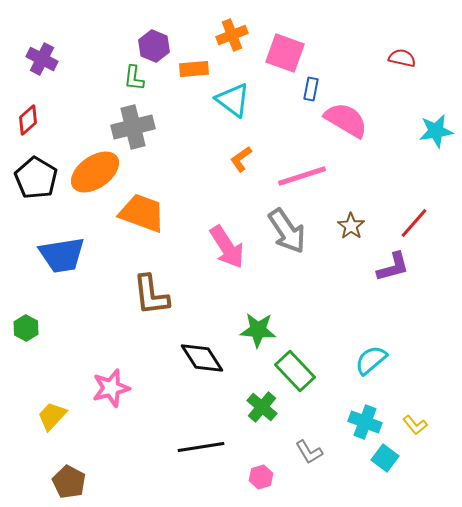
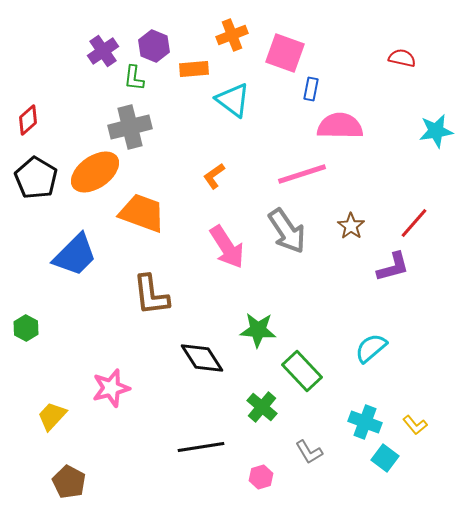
purple cross: moved 61 px right, 8 px up; rotated 28 degrees clockwise
pink semicircle: moved 6 px left, 6 px down; rotated 30 degrees counterclockwise
gray cross: moved 3 px left
orange L-shape: moved 27 px left, 17 px down
pink line: moved 2 px up
blue trapezoid: moved 13 px right; rotated 36 degrees counterclockwise
cyan semicircle: moved 12 px up
green rectangle: moved 7 px right
